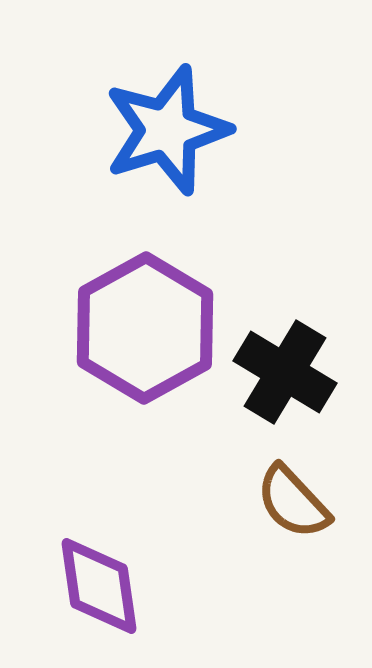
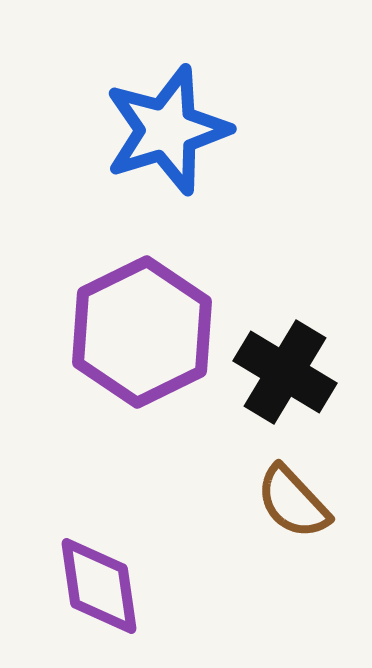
purple hexagon: moved 3 px left, 4 px down; rotated 3 degrees clockwise
